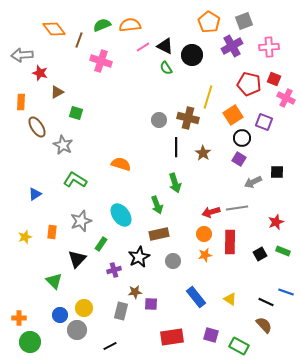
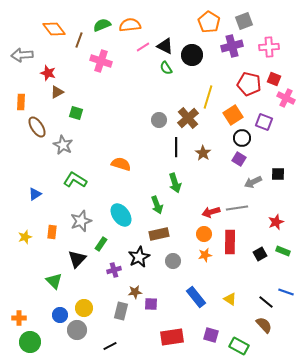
purple cross at (232, 46): rotated 15 degrees clockwise
red star at (40, 73): moved 8 px right
brown cross at (188, 118): rotated 35 degrees clockwise
black square at (277, 172): moved 1 px right, 2 px down
black line at (266, 302): rotated 14 degrees clockwise
